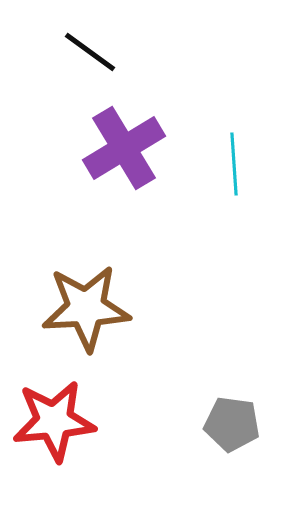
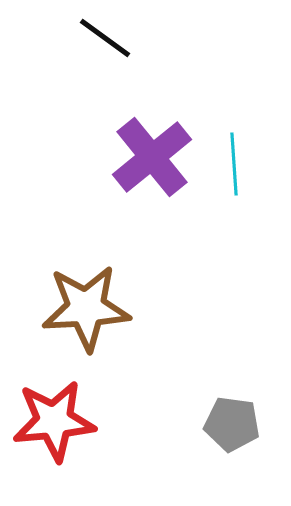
black line: moved 15 px right, 14 px up
purple cross: moved 28 px right, 9 px down; rotated 8 degrees counterclockwise
